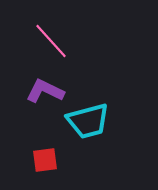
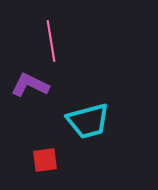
pink line: rotated 33 degrees clockwise
purple L-shape: moved 15 px left, 6 px up
